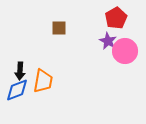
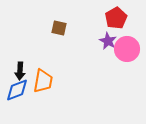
brown square: rotated 14 degrees clockwise
pink circle: moved 2 px right, 2 px up
